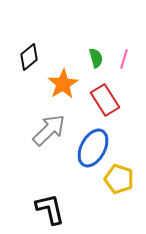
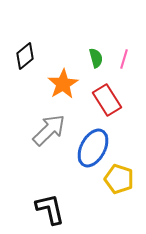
black diamond: moved 4 px left, 1 px up
red rectangle: moved 2 px right
